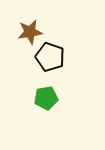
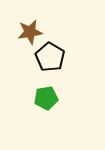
black pentagon: rotated 12 degrees clockwise
